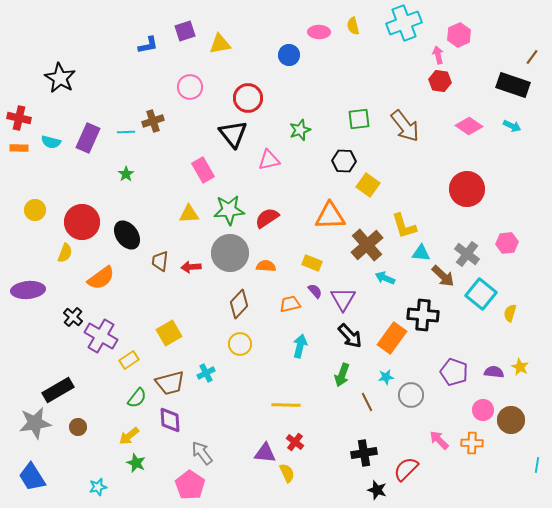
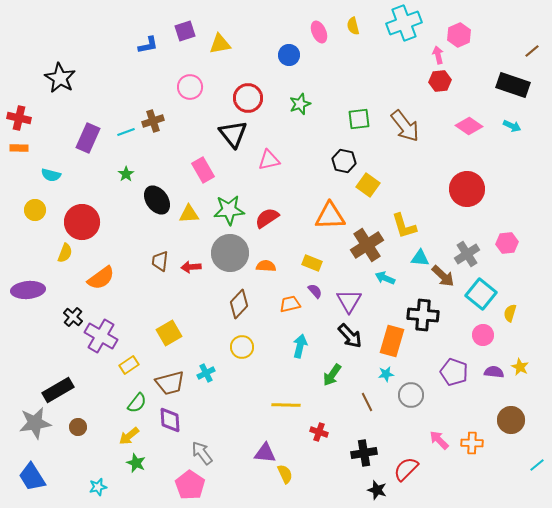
pink ellipse at (319, 32): rotated 65 degrees clockwise
brown line at (532, 57): moved 6 px up; rotated 14 degrees clockwise
red hexagon at (440, 81): rotated 15 degrees counterclockwise
green star at (300, 130): moved 26 px up
cyan line at (126, 132): rotated 18 degrees counterclockwise
cyan semicircle at (51, 142): moved 33 px down
black hexagon at (344, 161): rotated 10 degrees clockwise
black ellipse at (127, 235): moved 30 px right, 35 px up
brown cross at (367, 245): rotated 8 degrees clockwise
cyan triangle at (421, 253): moved 1 px left, 5 px down
gray cross at (467, 254): rotated 20 degrees clockwise
purple triangle at (343, 299): moved 6 px right, 2 px down
orange rectangle at (392, 338): moved 3 px down; rotated 20 degrees counterclockwise
yellow circle at (240, 344): moved 2 px right, 3 px down
yellow rectangle at (129, 360): moved 5 px down
green arrow at (342, 375): moved 10 px left; rotated 15 degrees clockwise
cyan star at (386, 377): moved 3 px up
green semicircle at (137, 398): moved 5 px down
pink circle at (483, 410): moved 75 px up
red cross at (295, 442): moved 24 px right, 10 px up; rotated 18 degrees counterclockwise
cyan line at (537, 465): rotated 42 degrees clockwise
yellow semicircle at (287, 473): moved 2 px left, 1 px down
